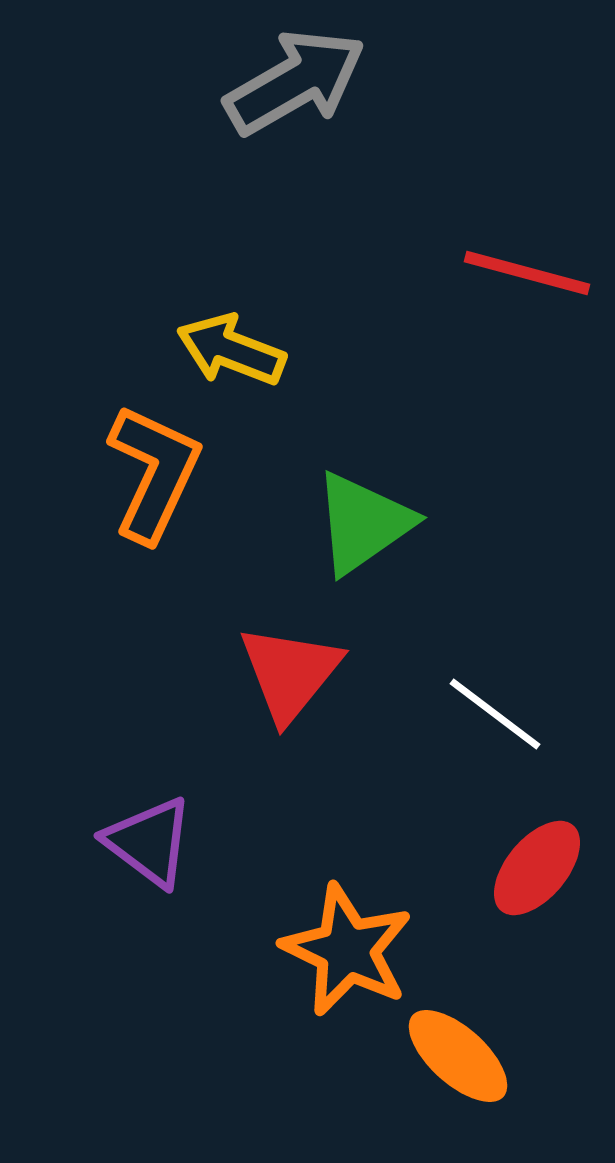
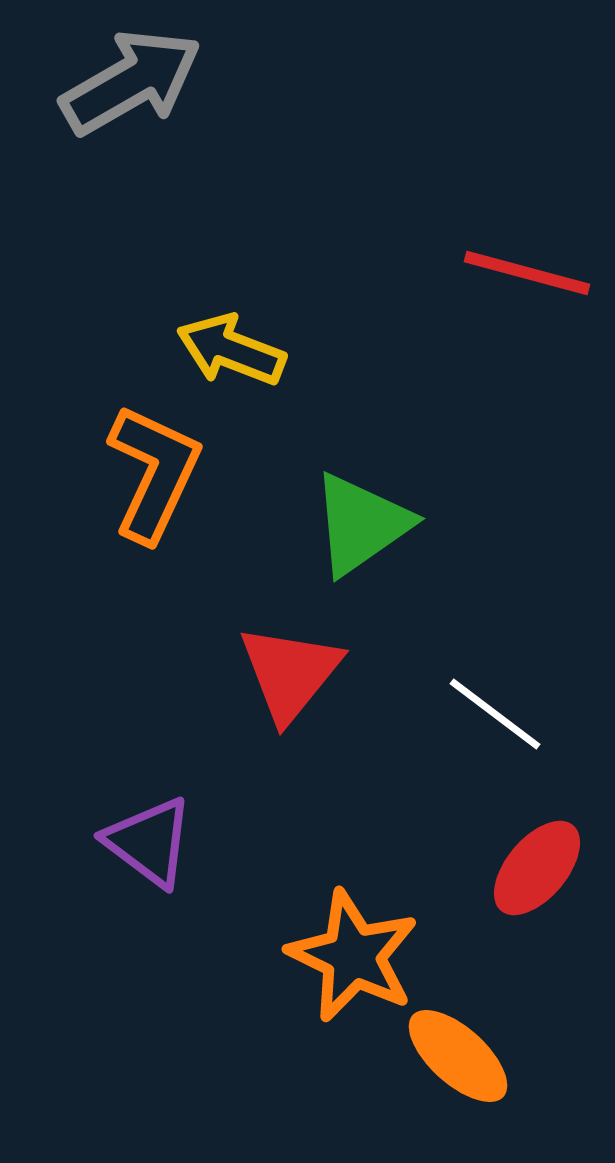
gray arrow: moved 164 px left
green triangle: moved 2 px left, 1 px down
orange star: moved 6 px right, 6 px down
